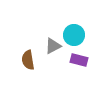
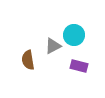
purple rectangle: moved 6 px down
